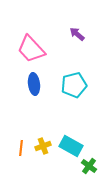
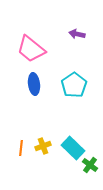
purple arrow: rotated 28 degrees counterclockwise
pink trapezoid: rotated 8 degrees counterclockwise
cyan pentagon: rotated 20 degrees counterclockwise
cyan rectangle: moved 2 px right, 2 px down; rotated 15 degrees clockwise
green cross: moved 1 px right, 1 px up
